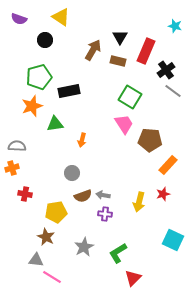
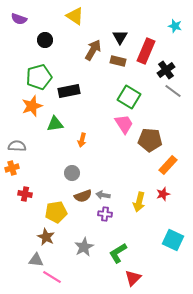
yellow triangle: moved 14 px right, 1 px up
green square: moved 1 px left
